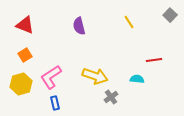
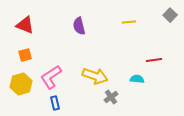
yellow line: rotated 64 degrees counterclockwise
orange square: rotated 16 degrees clockwise
